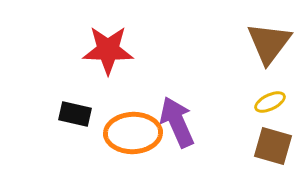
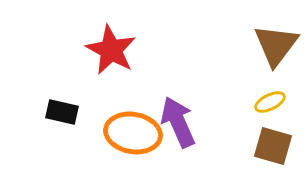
brown triangle: moved 7 px right, 2 px down
red star: moved 3 px right; rotated 27 degrees clockwise
black rectangle: moved 13 px left, 2 px up
purple arrow: moved 1 px right
orange ellipse: rotated 12 degrees clockwise
